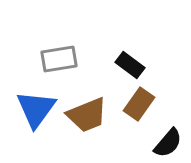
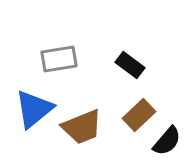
brown rectangle: moved 11 px down; rotated 12 degrees clockwise
blue triangle: moved 2 px left; rotated 15 degrees clockwise
brown trapezoid: moved 5 px left, 12 px down
black semicircle: moved 1 px left, 2 px up
